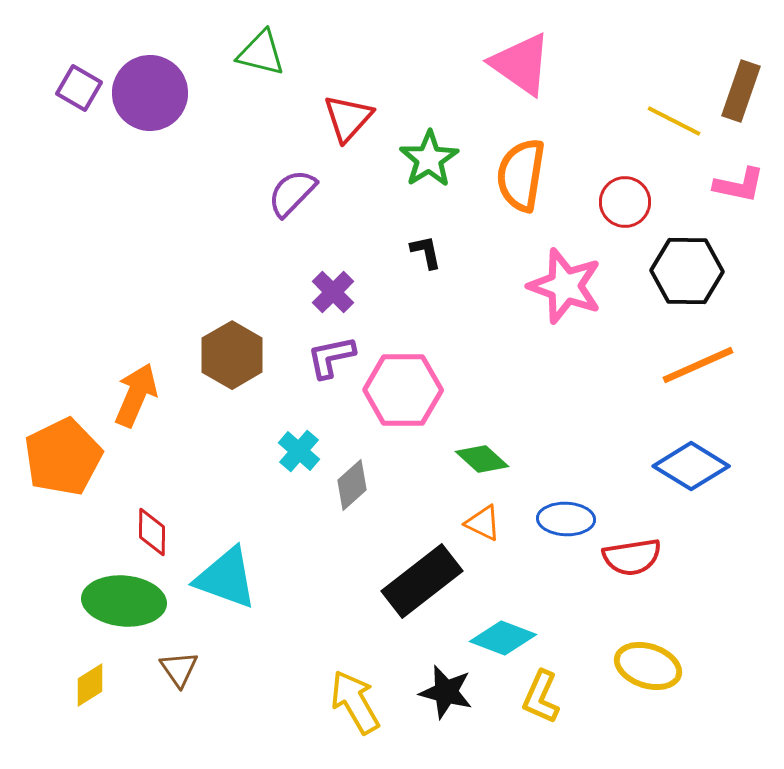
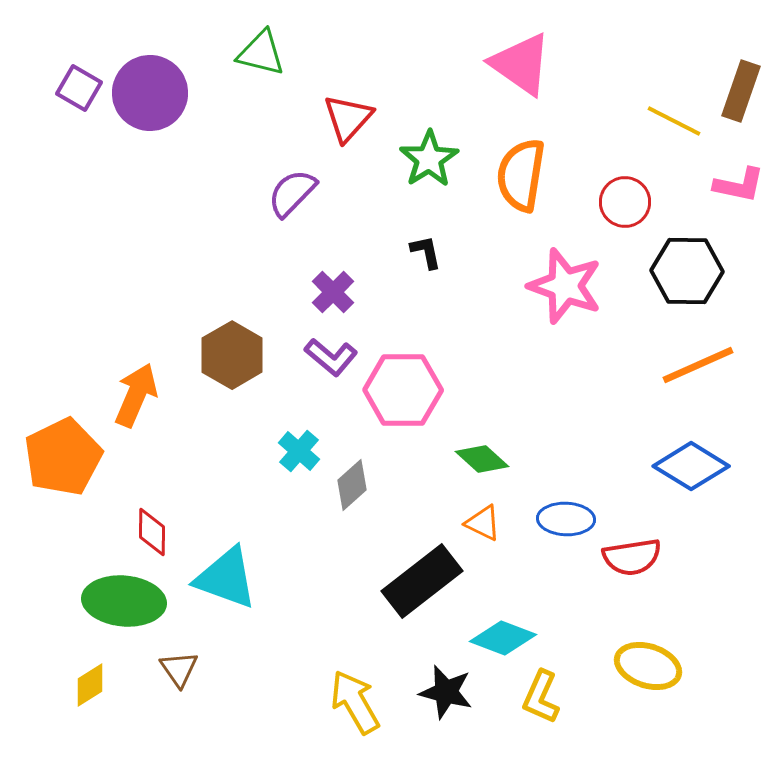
purple L-shape: rotated 128 degrees counterclockwise
